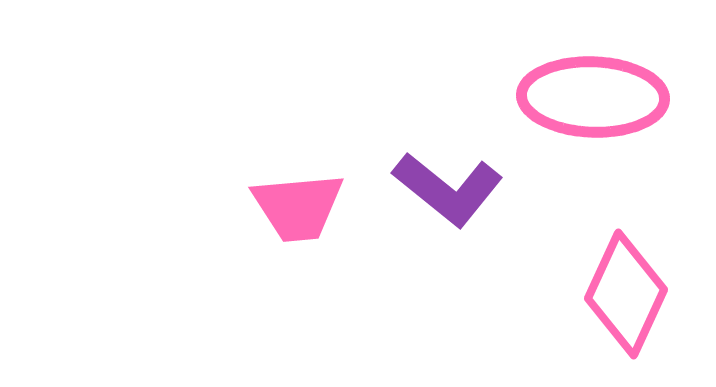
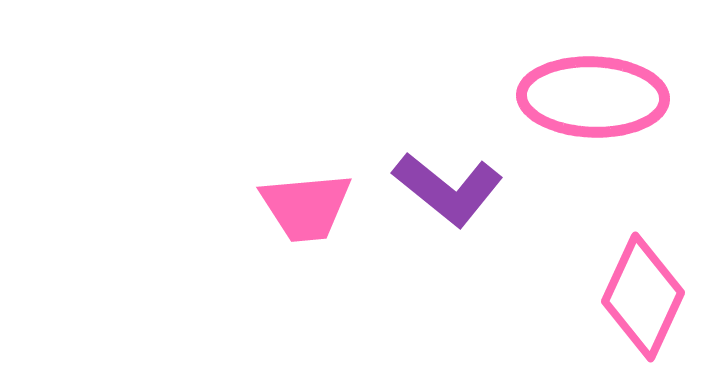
pink trapezoid: moved 8 px right
pink diamond: moved 17 px right, 3 px down
